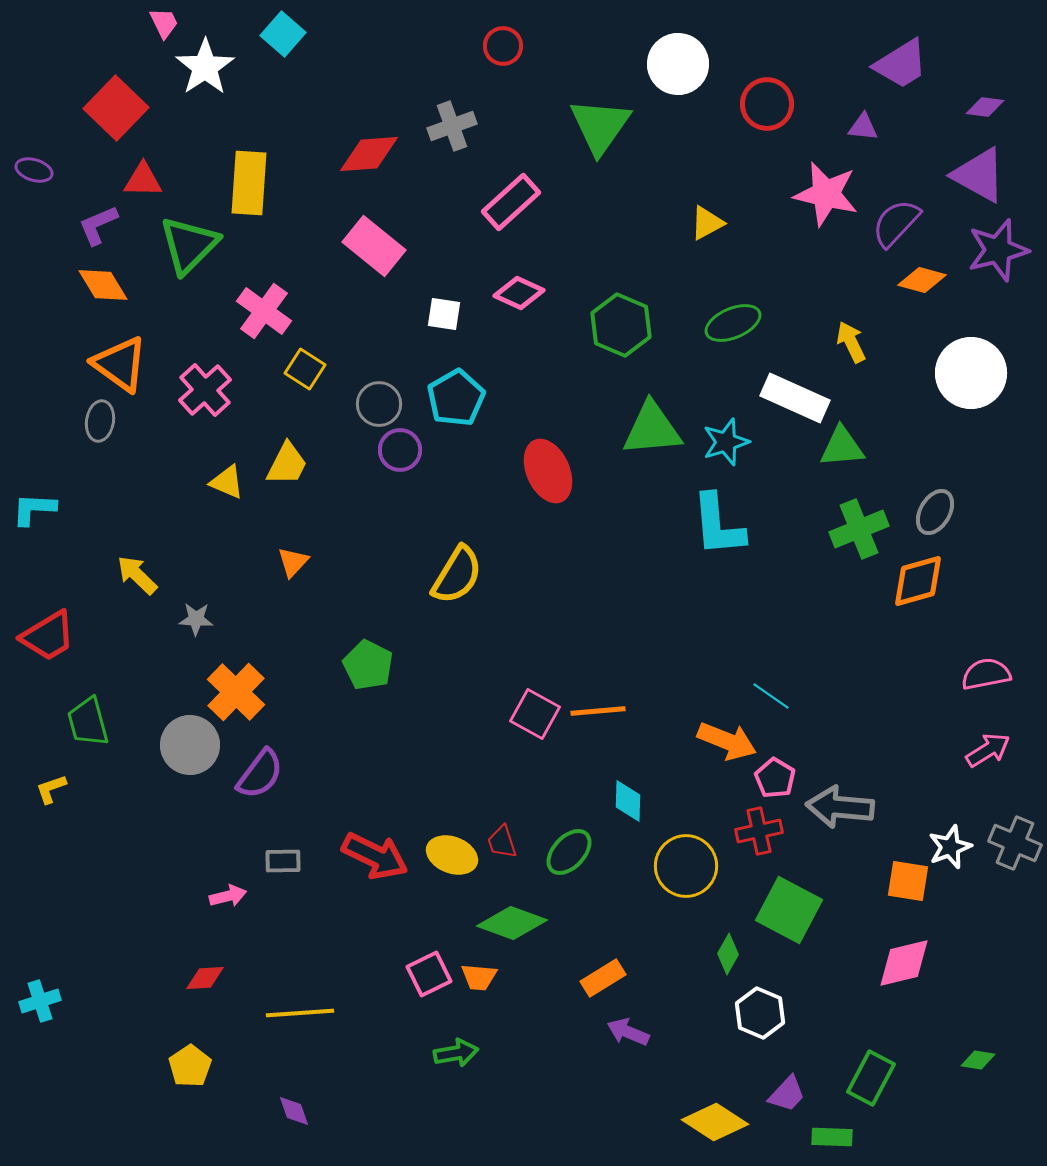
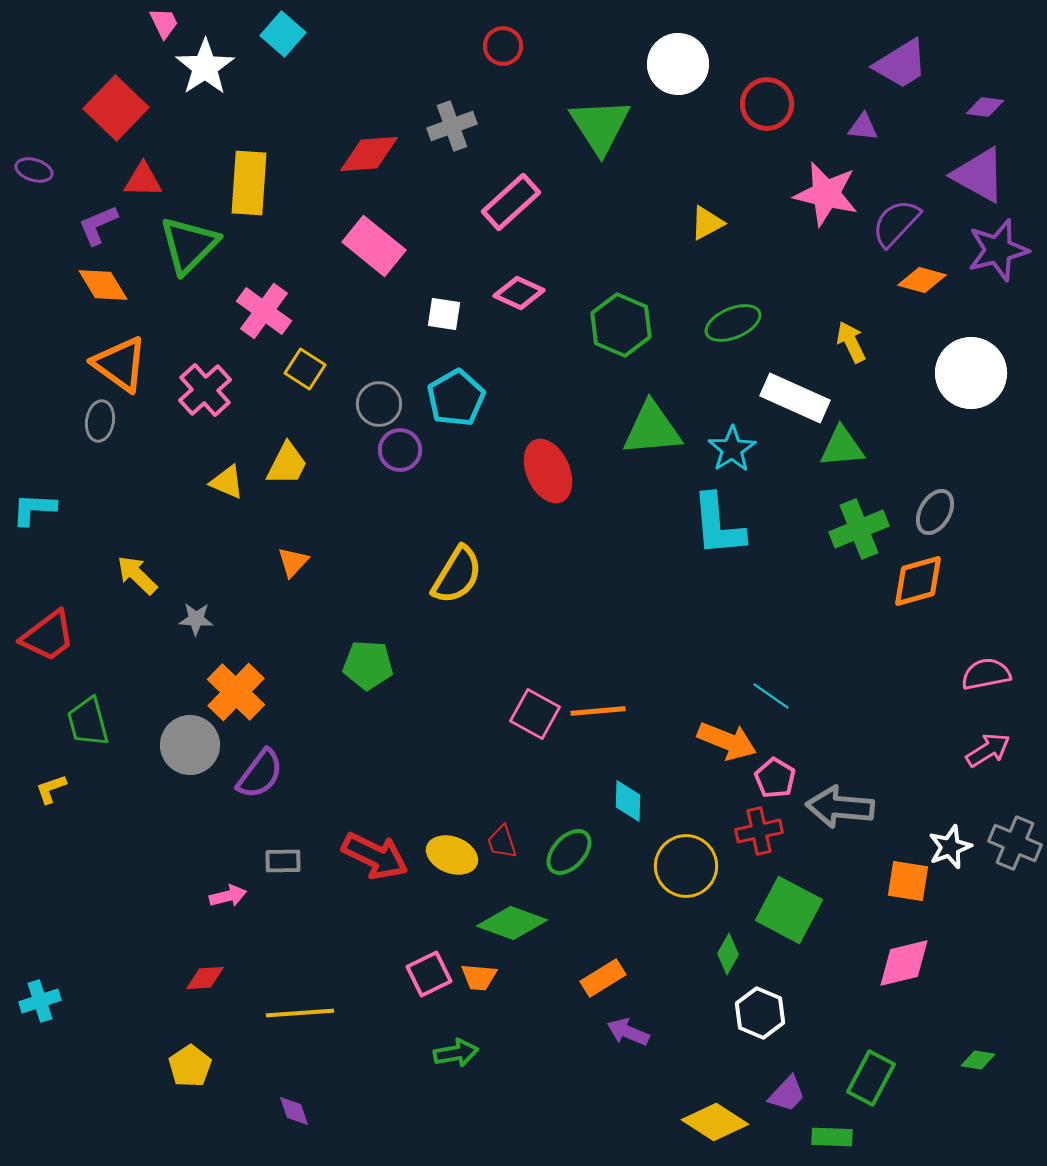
green triangle at (600, 126): rotated 8 degrees counterclockwise
cyan star at (726, 442): moved 6 px right, 7 px down; rotated 15 degrees counterclockwise
red trapezoid at (48, 636): rotated 6 degrees counterclockwise
green pentagon at (368, 665): rotated 24 degrees counterclockwise
